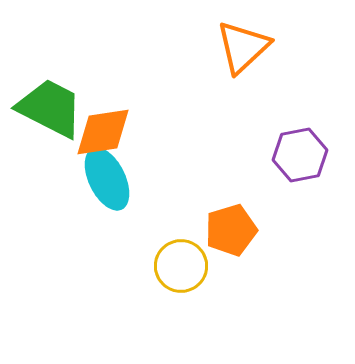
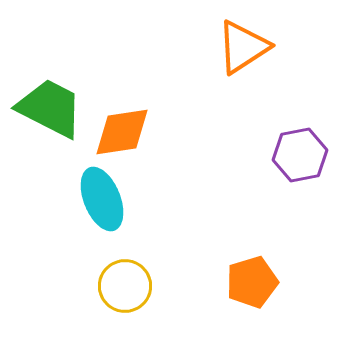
orange triangle: rotated 10 degrees clockwise
orange diamond: moved 19 px right
cyan ellipse: moved 5 px left, 20 px down; rotated 4 degrees clockwise
orange pentagon: moved 21 px right, 52 px down
yellow circle: moved 56 px left, 20 px down
